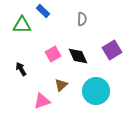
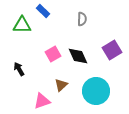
black arrow: moved 2 px left
